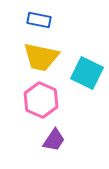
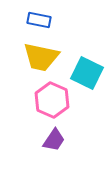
pink hexagon: moved 11 px right
